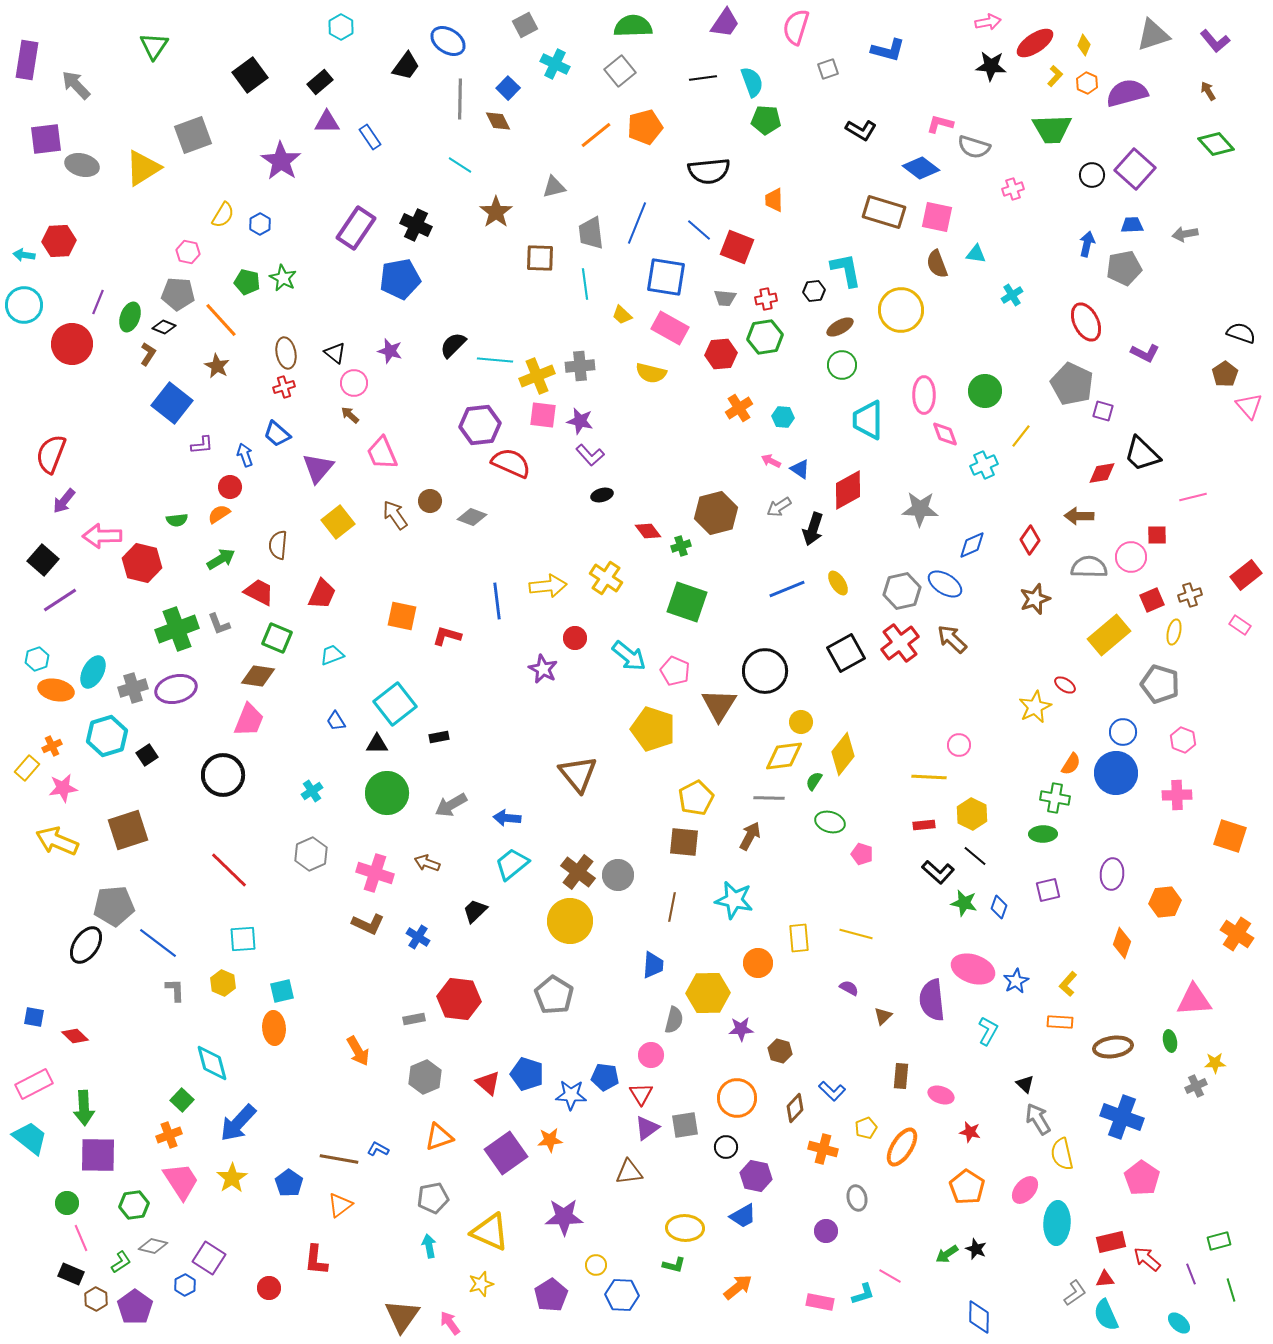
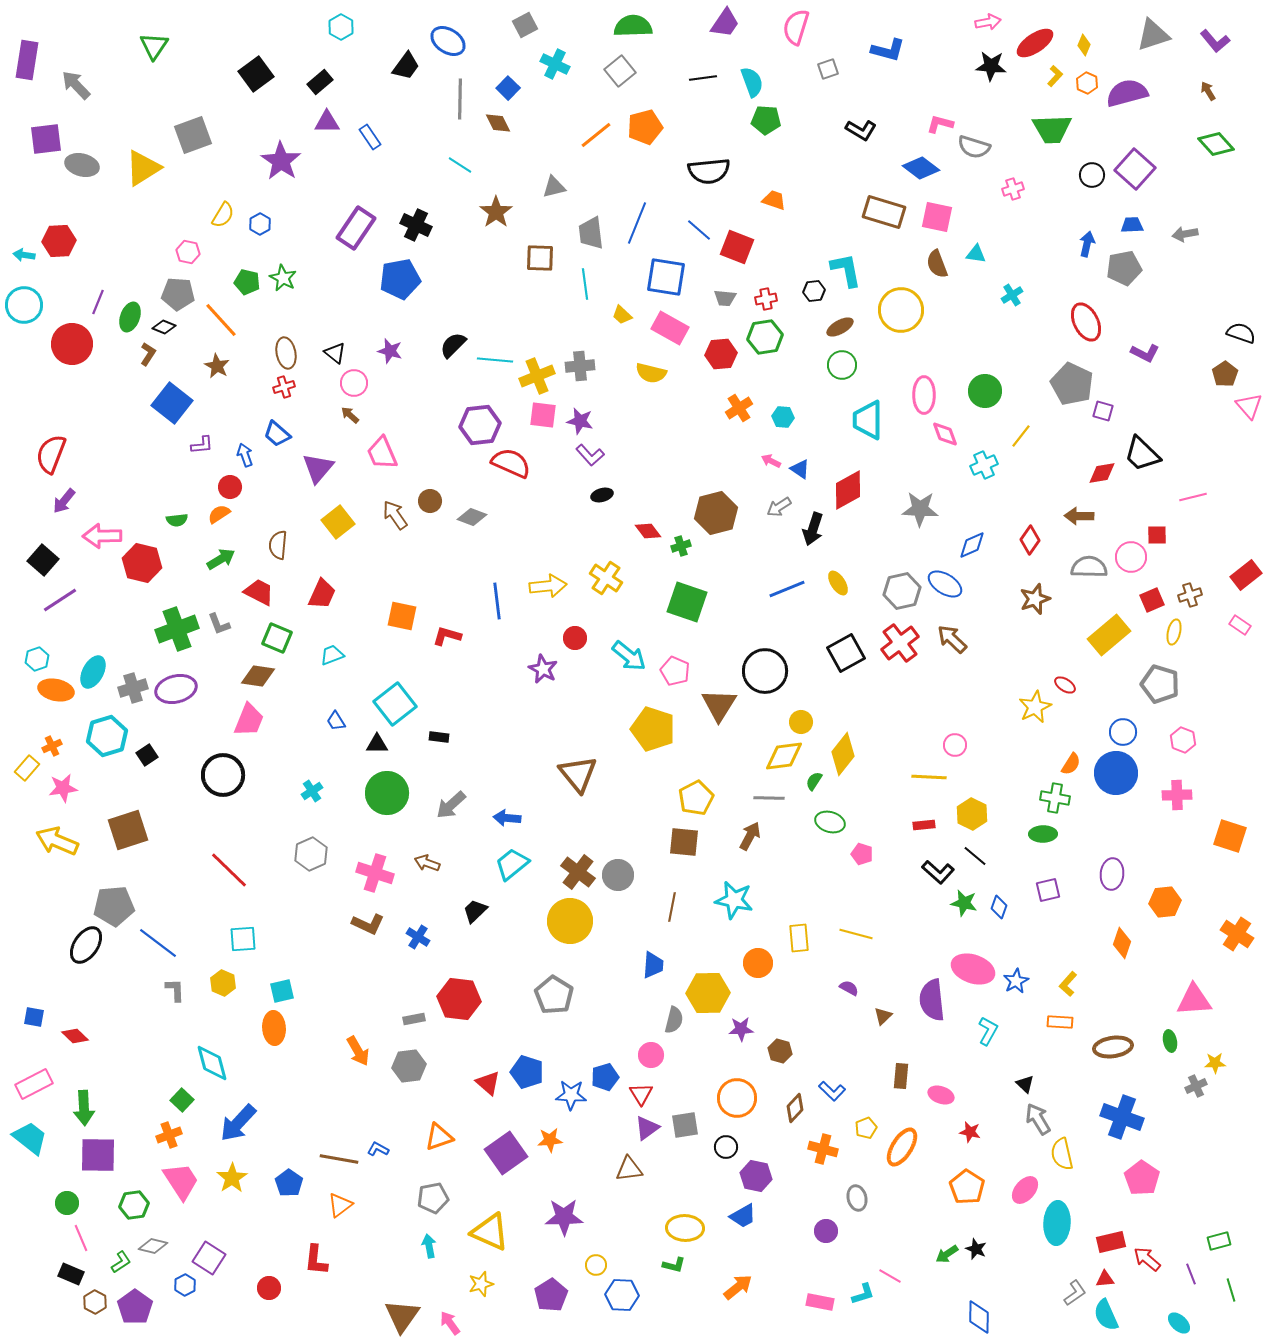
black square at (250, 75): moved 6 px right, 1 px up
brown diamond at (498, 121): moved 2 px down
orange trapezoid at (774, 200): rotated 110 degrees clockwise
black rectangle at (439, 737): rotated 18 degrees clockwise
pink circle at (959, 745): moved 4 px left
gray arrow at (451, 805): rotated 12 degrees counterclockwise
blue pentagon at (527, 1074): moved 2 px up
gray hexagon at (425, 1077): moved 16 px left, 11 px up; rotated 16 degrees clockwise
blue pentagon at (605, 1077): rotated 24 degrees counterclockwise
brown triangle at (629, 1172): moved 3 px up
brown hexagon at (96, 1299): moved 1 px left, 3 px down
